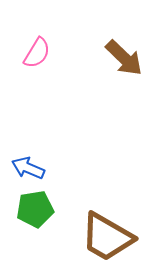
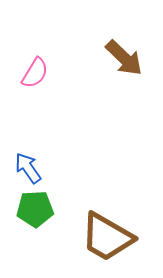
pink semicircle: moved 2 px left, 20 px down
blue arrow: rotated 32 degrees clockwise
green pentagon: rotated 6 degrees clockwise
